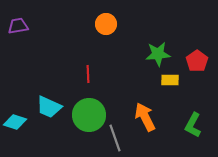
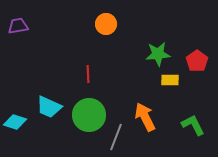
green L-shape: rotated 125 degrees clockwise
gray line: moved 1 px right, 1 px up; rotated 40 degrees clockwise
